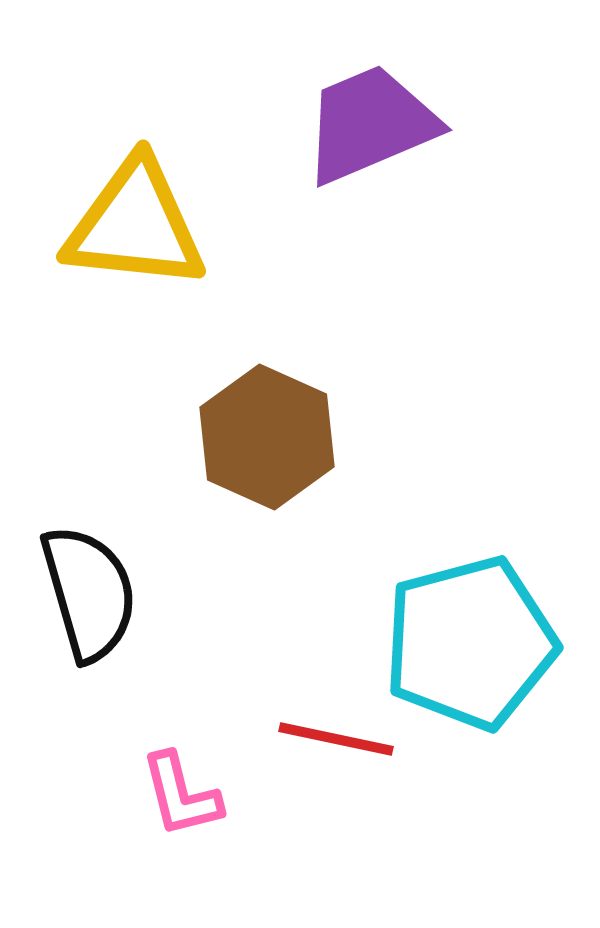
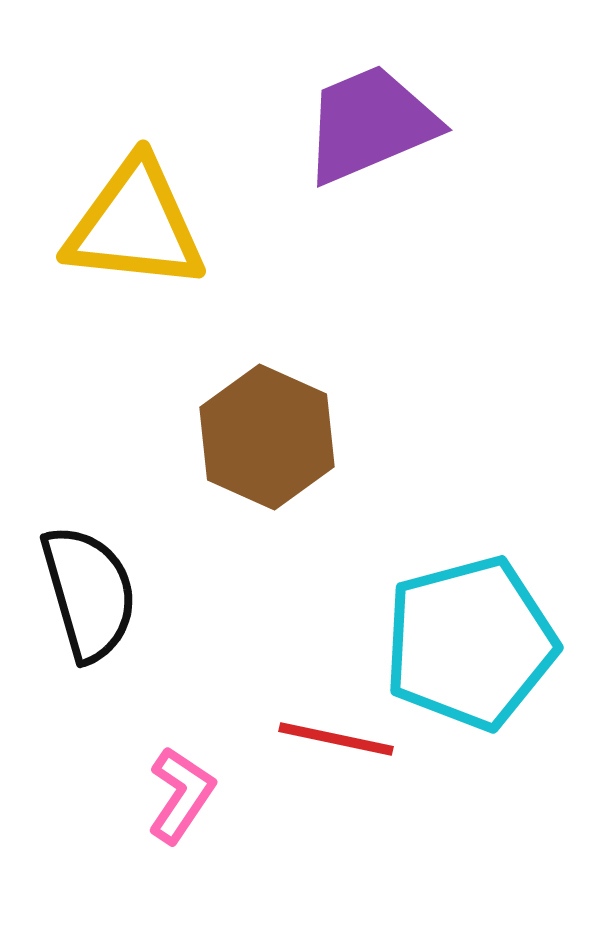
pink L-shape: rotated 132 degrees counterclockwise
